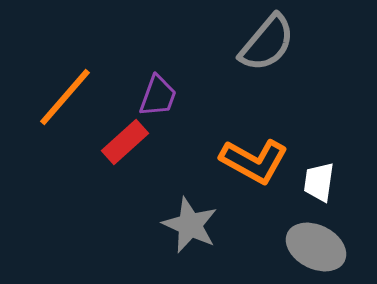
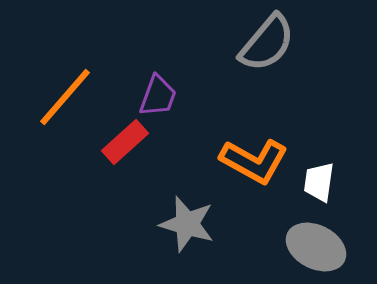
gray star: moved 3 px left, 1 px up; rotated 8 degrees counterclockwise
